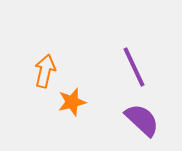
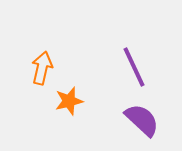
orange arrow: moved 3 px left, 3 px up
orange star: moved 3 px left, 1 px up
